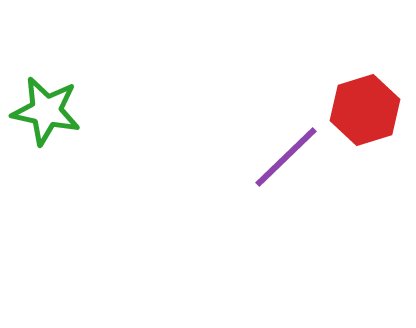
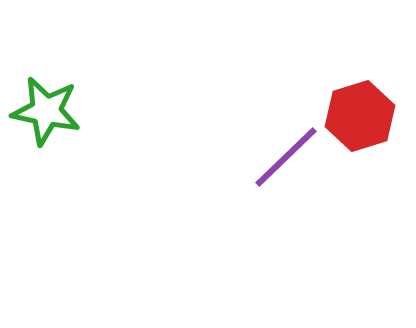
red hexagon: moved 5 px left, 6 px down
